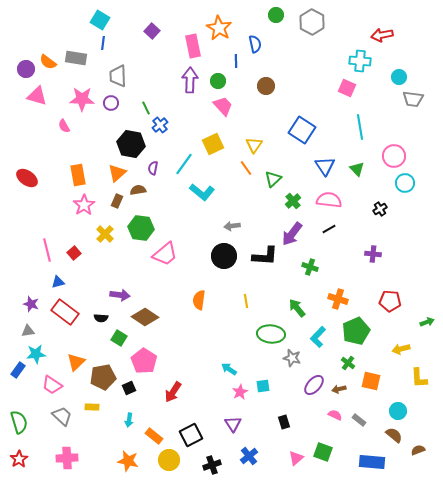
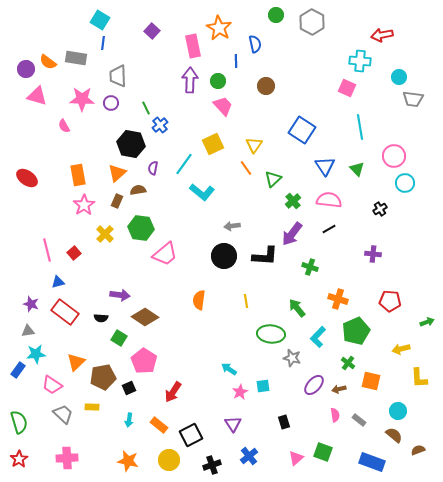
pink semicircle at (335, 415): rotated 56 degrees clockwise
gray trapezoid at (62, 416): moved 1 px right, 2 px up
orange rectangle at (154, 436): moved 5 px right, 11 px up
blue rectangle at (372, 462): rotated 15 degrees clockwise
